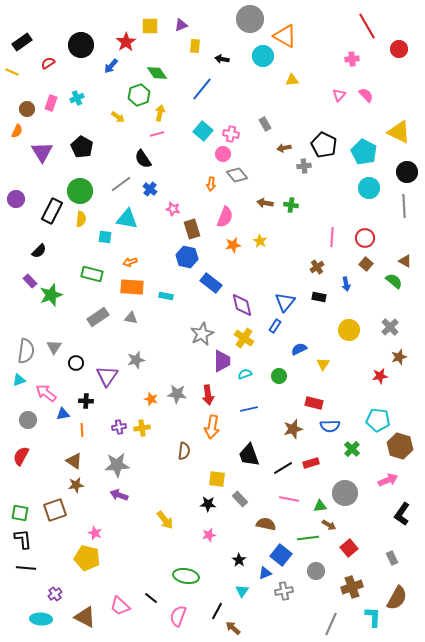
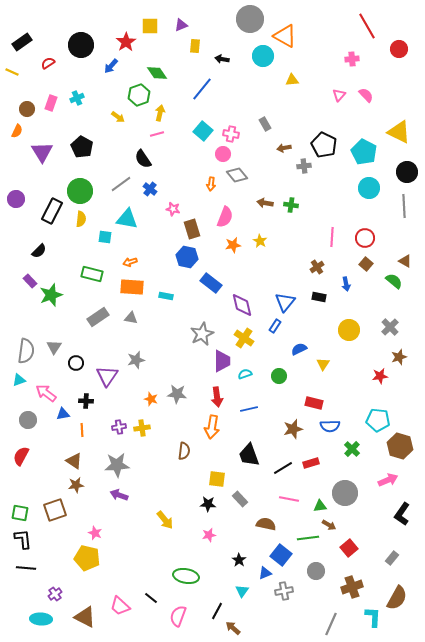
red arrow at (208, 395): moved 9 px right, 2 px down
gray rectangle at (392, 558): rotated 64 degrees clockwise
